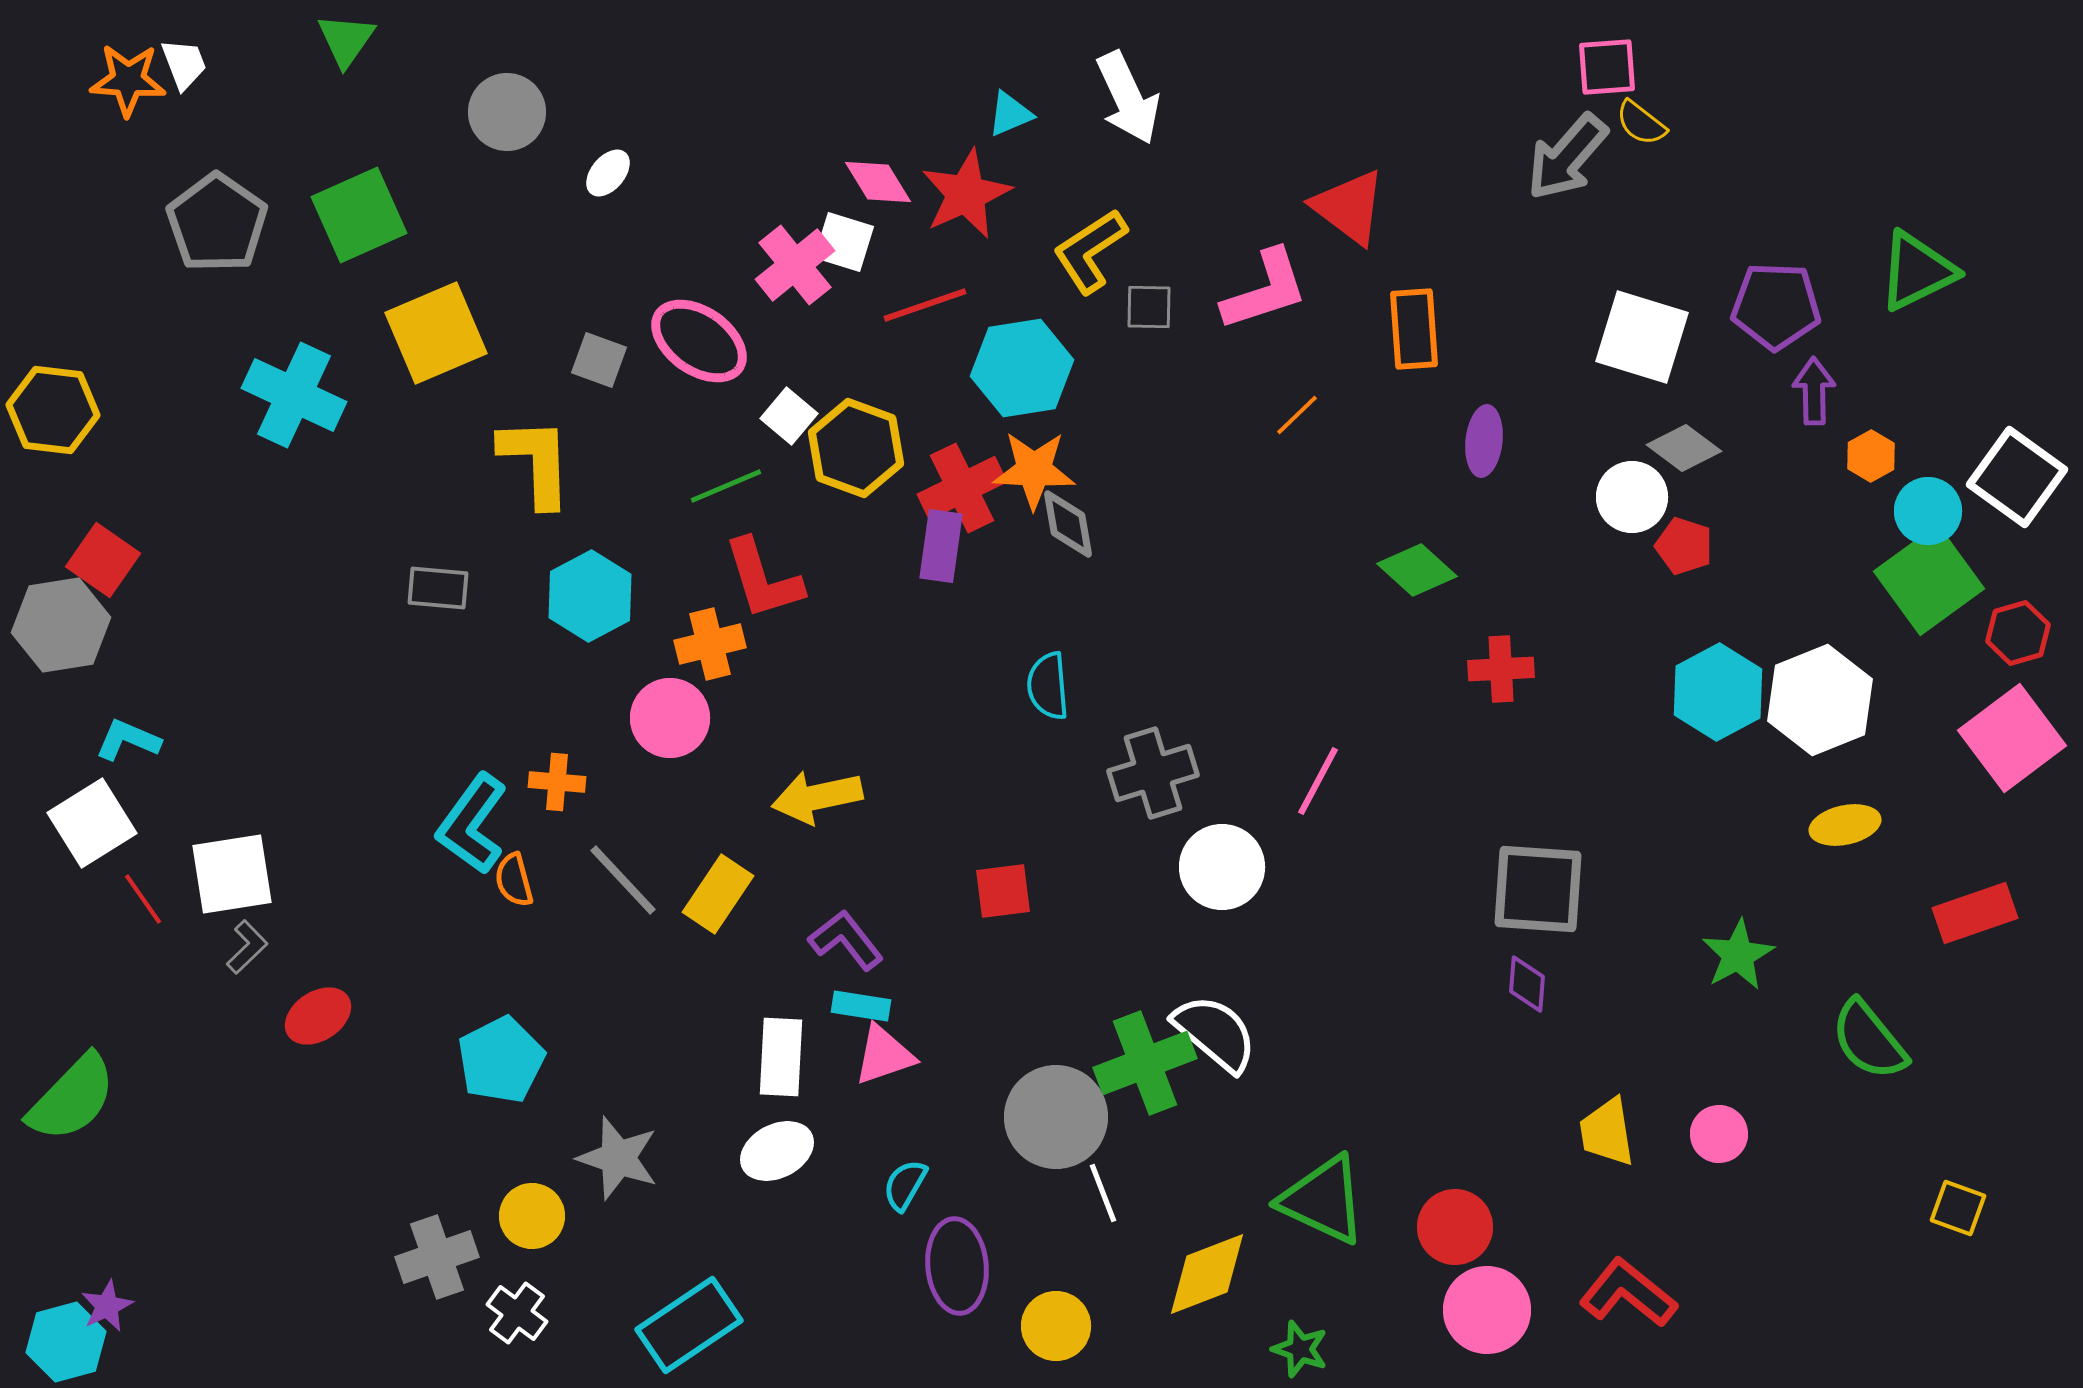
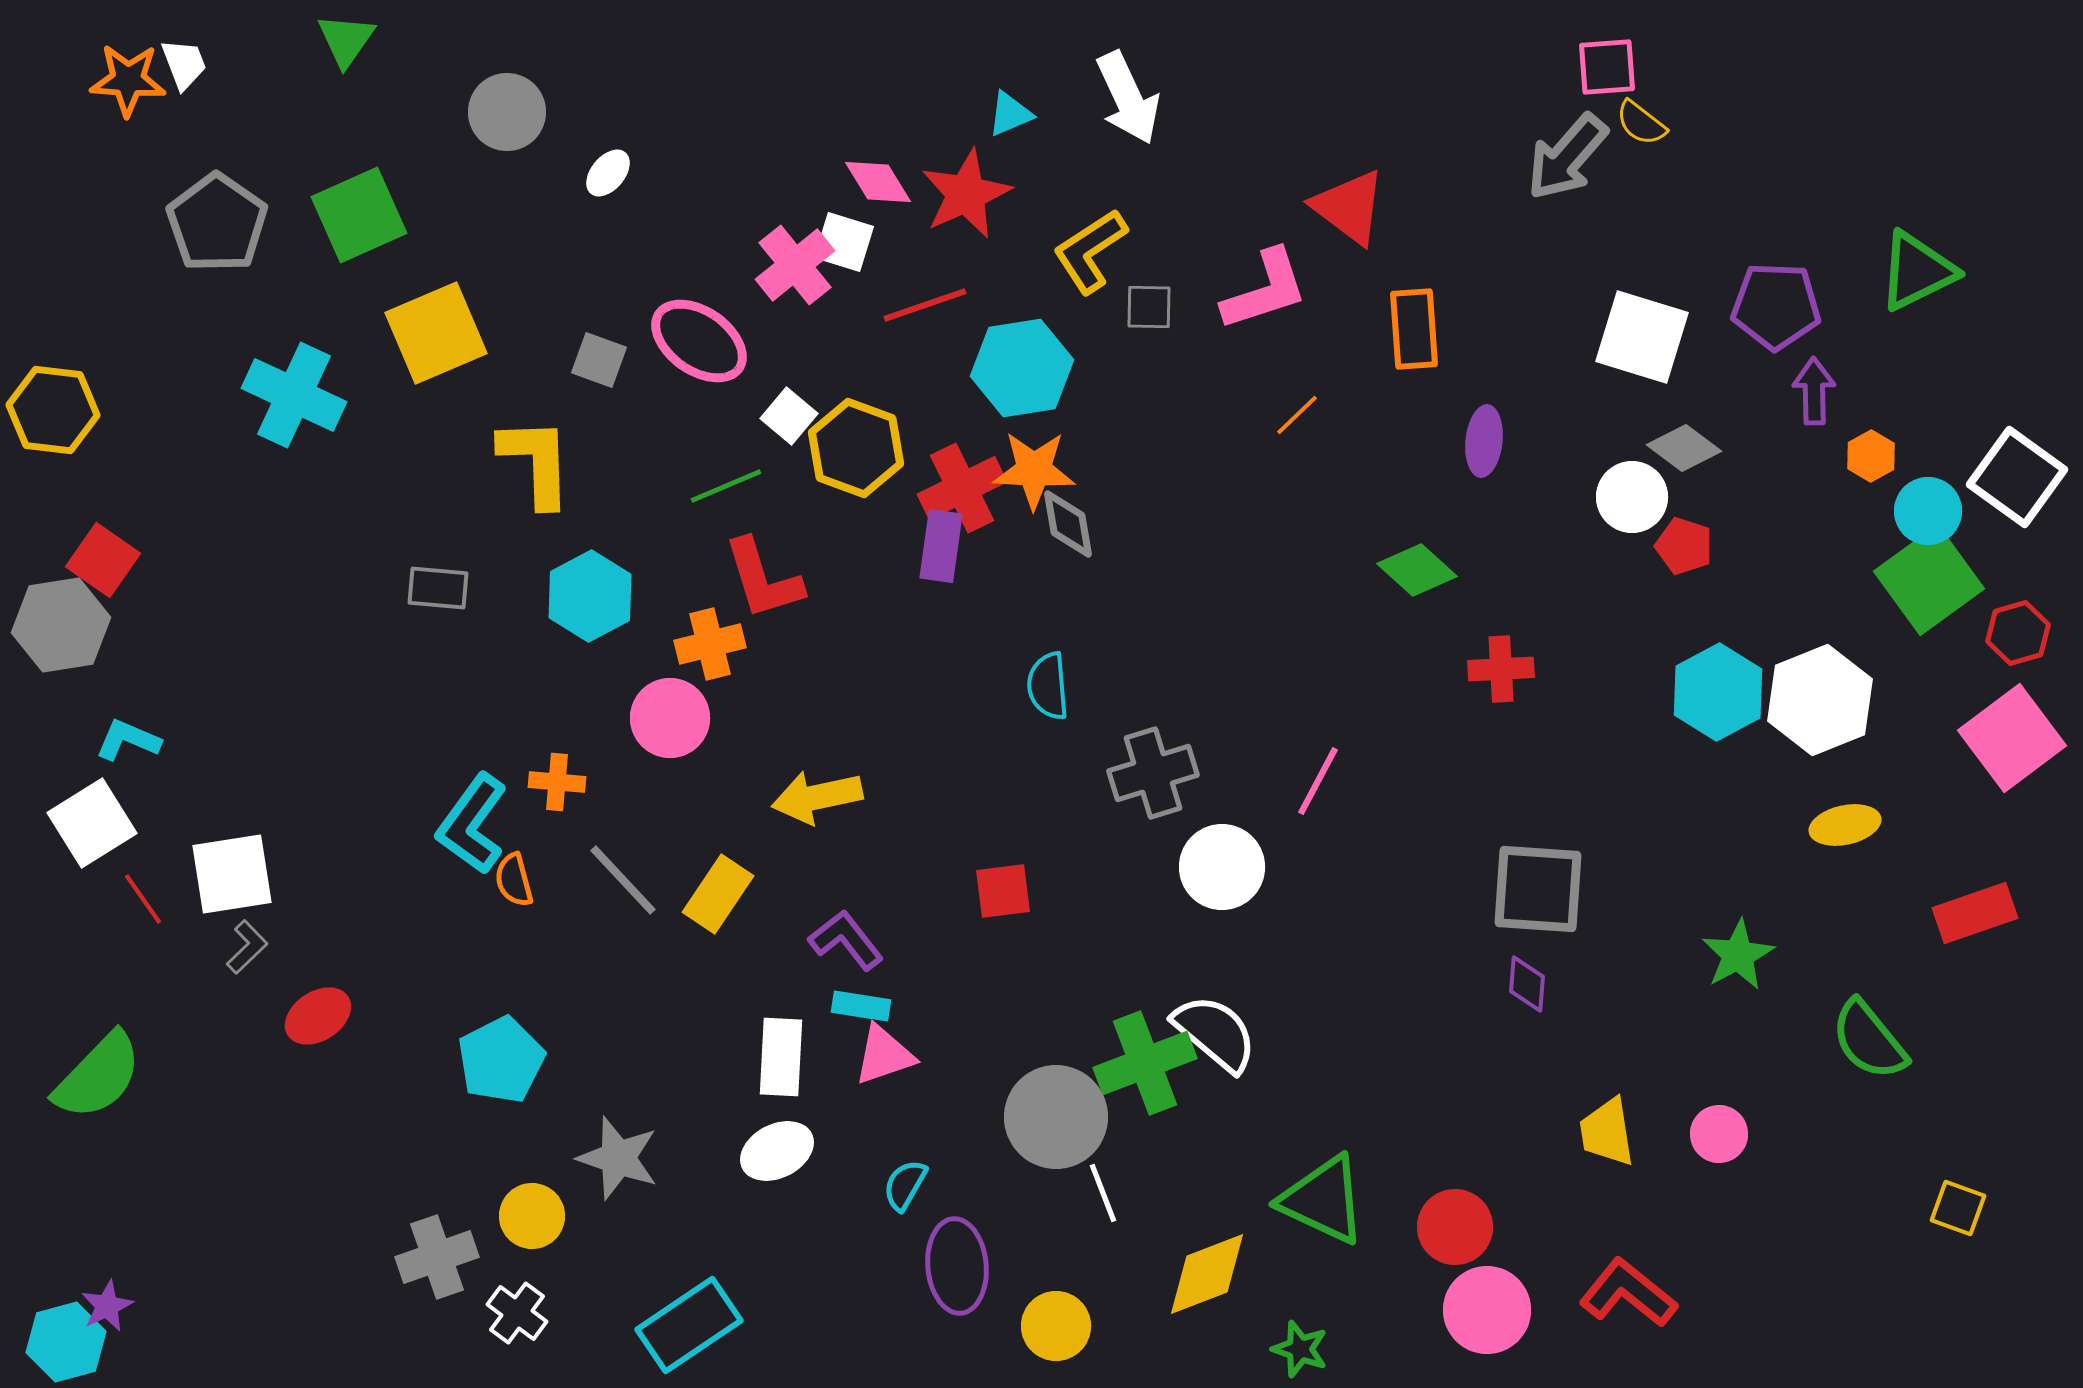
green semicircle at (72, 1098): moved 26 px right, 22 px up
